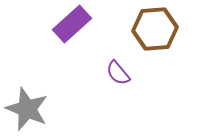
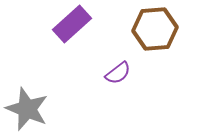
purple semicircle: rotated 88 degrees counterclockwise
